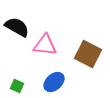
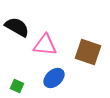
brown square: moved 2 px up; rotated 8 degrees counterclockwise
blue ellipse: moved 4 px up
